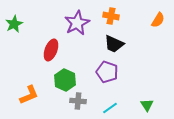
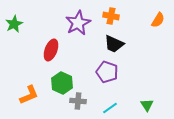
purple star: moved 1 px right
green hexagon: moved 3 px left, 3 px down
